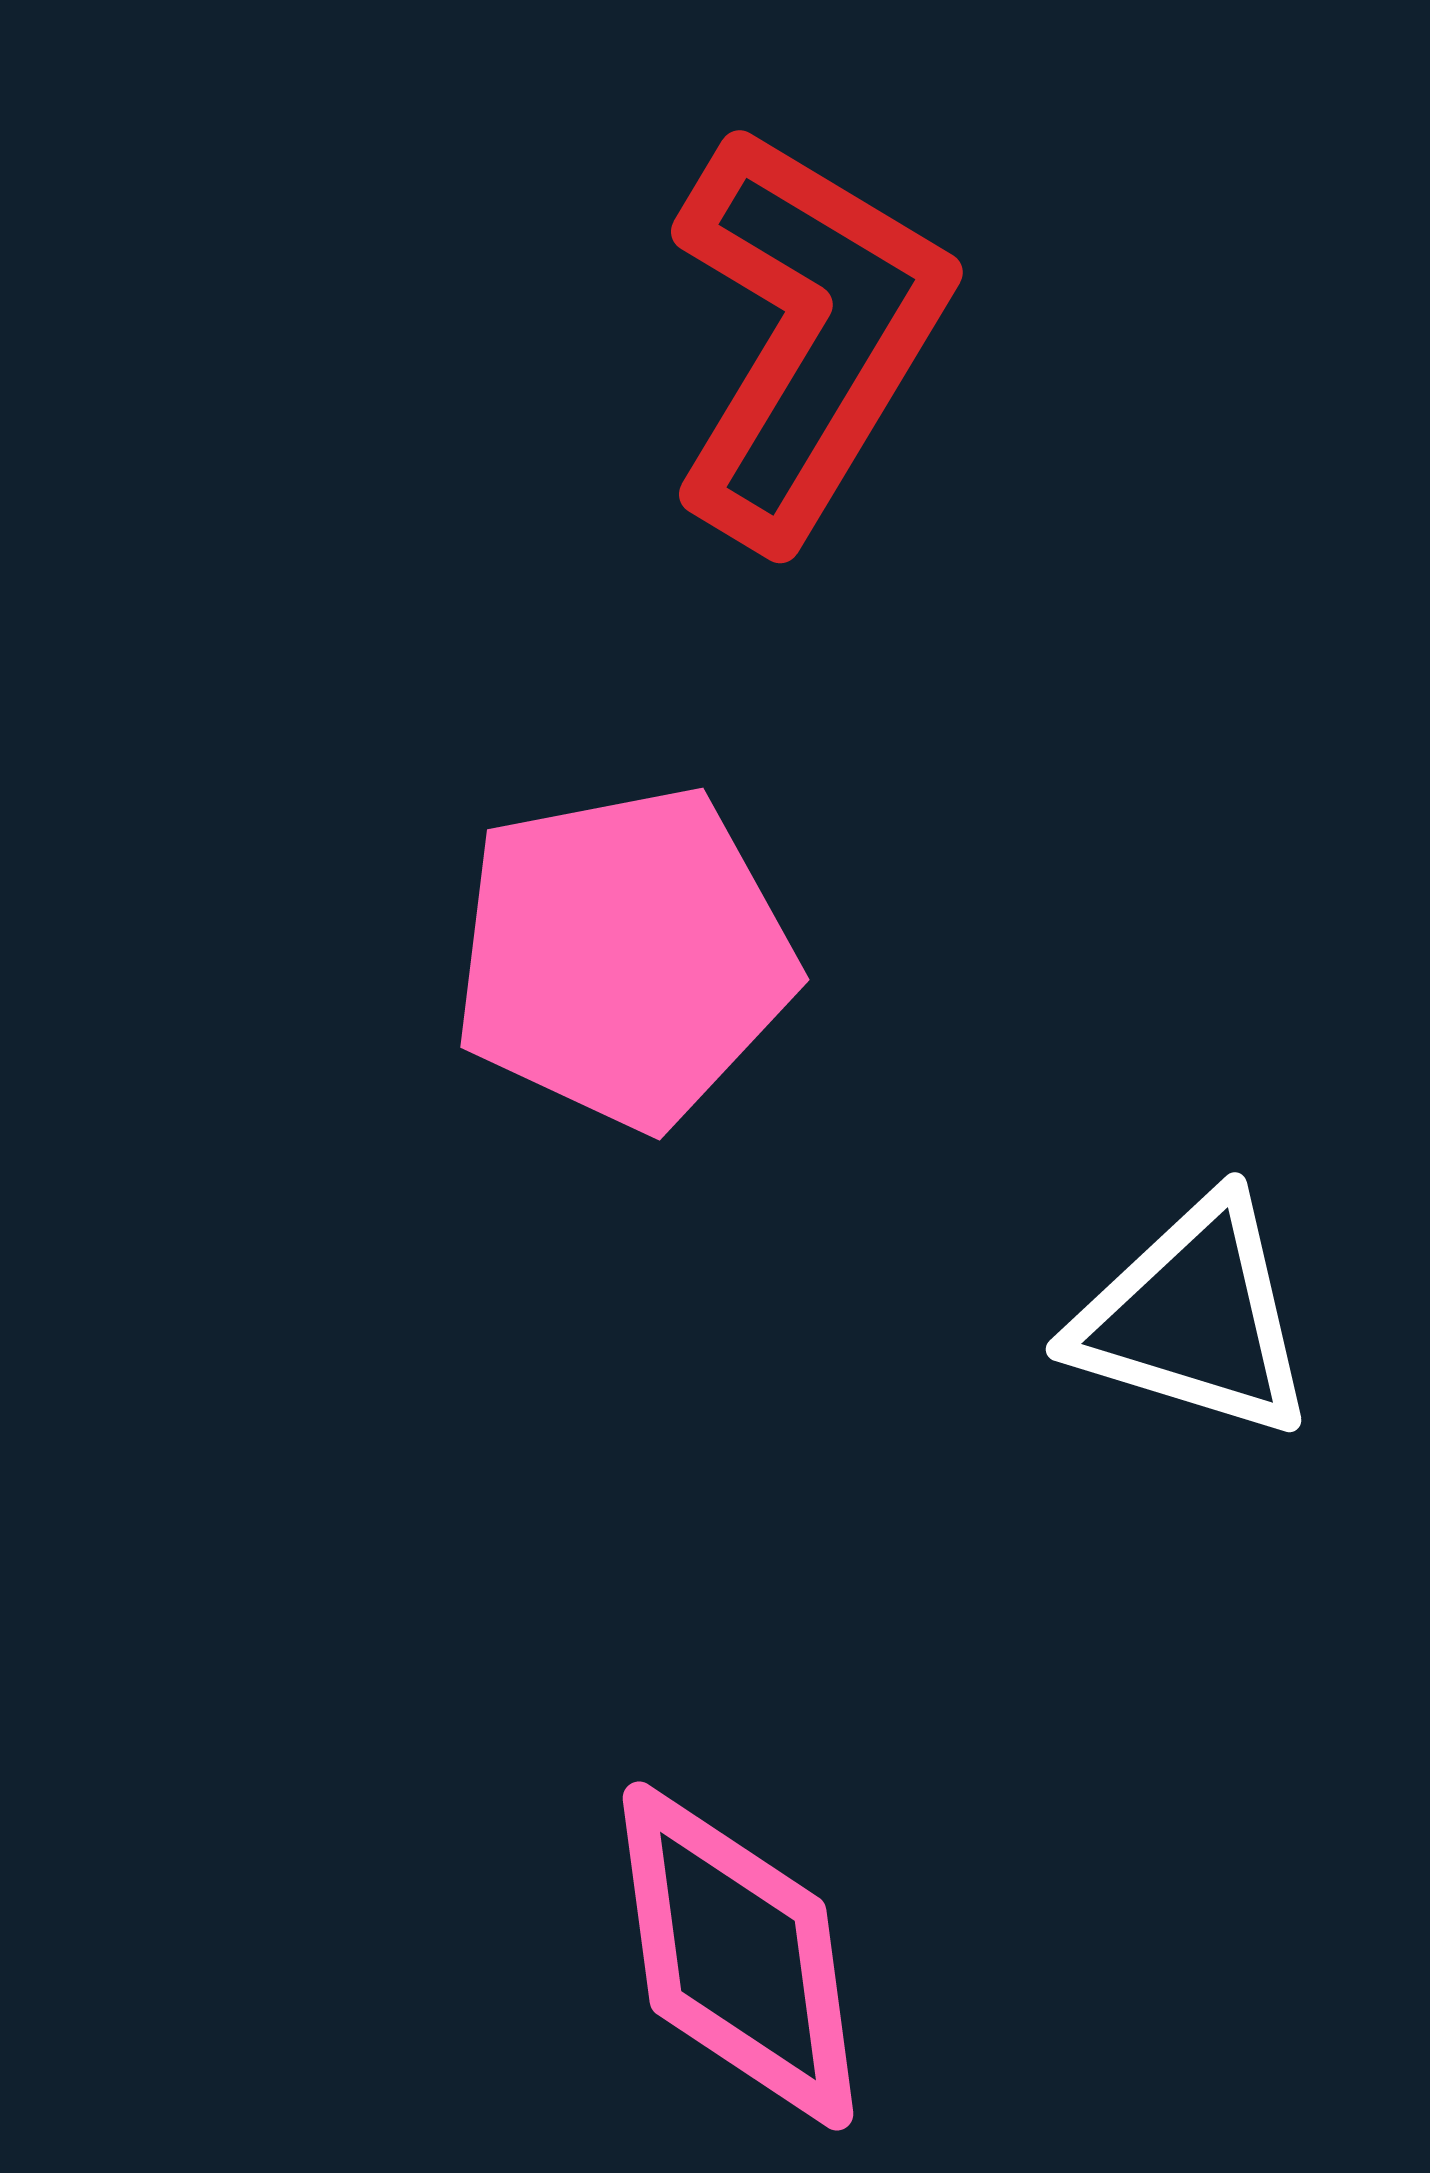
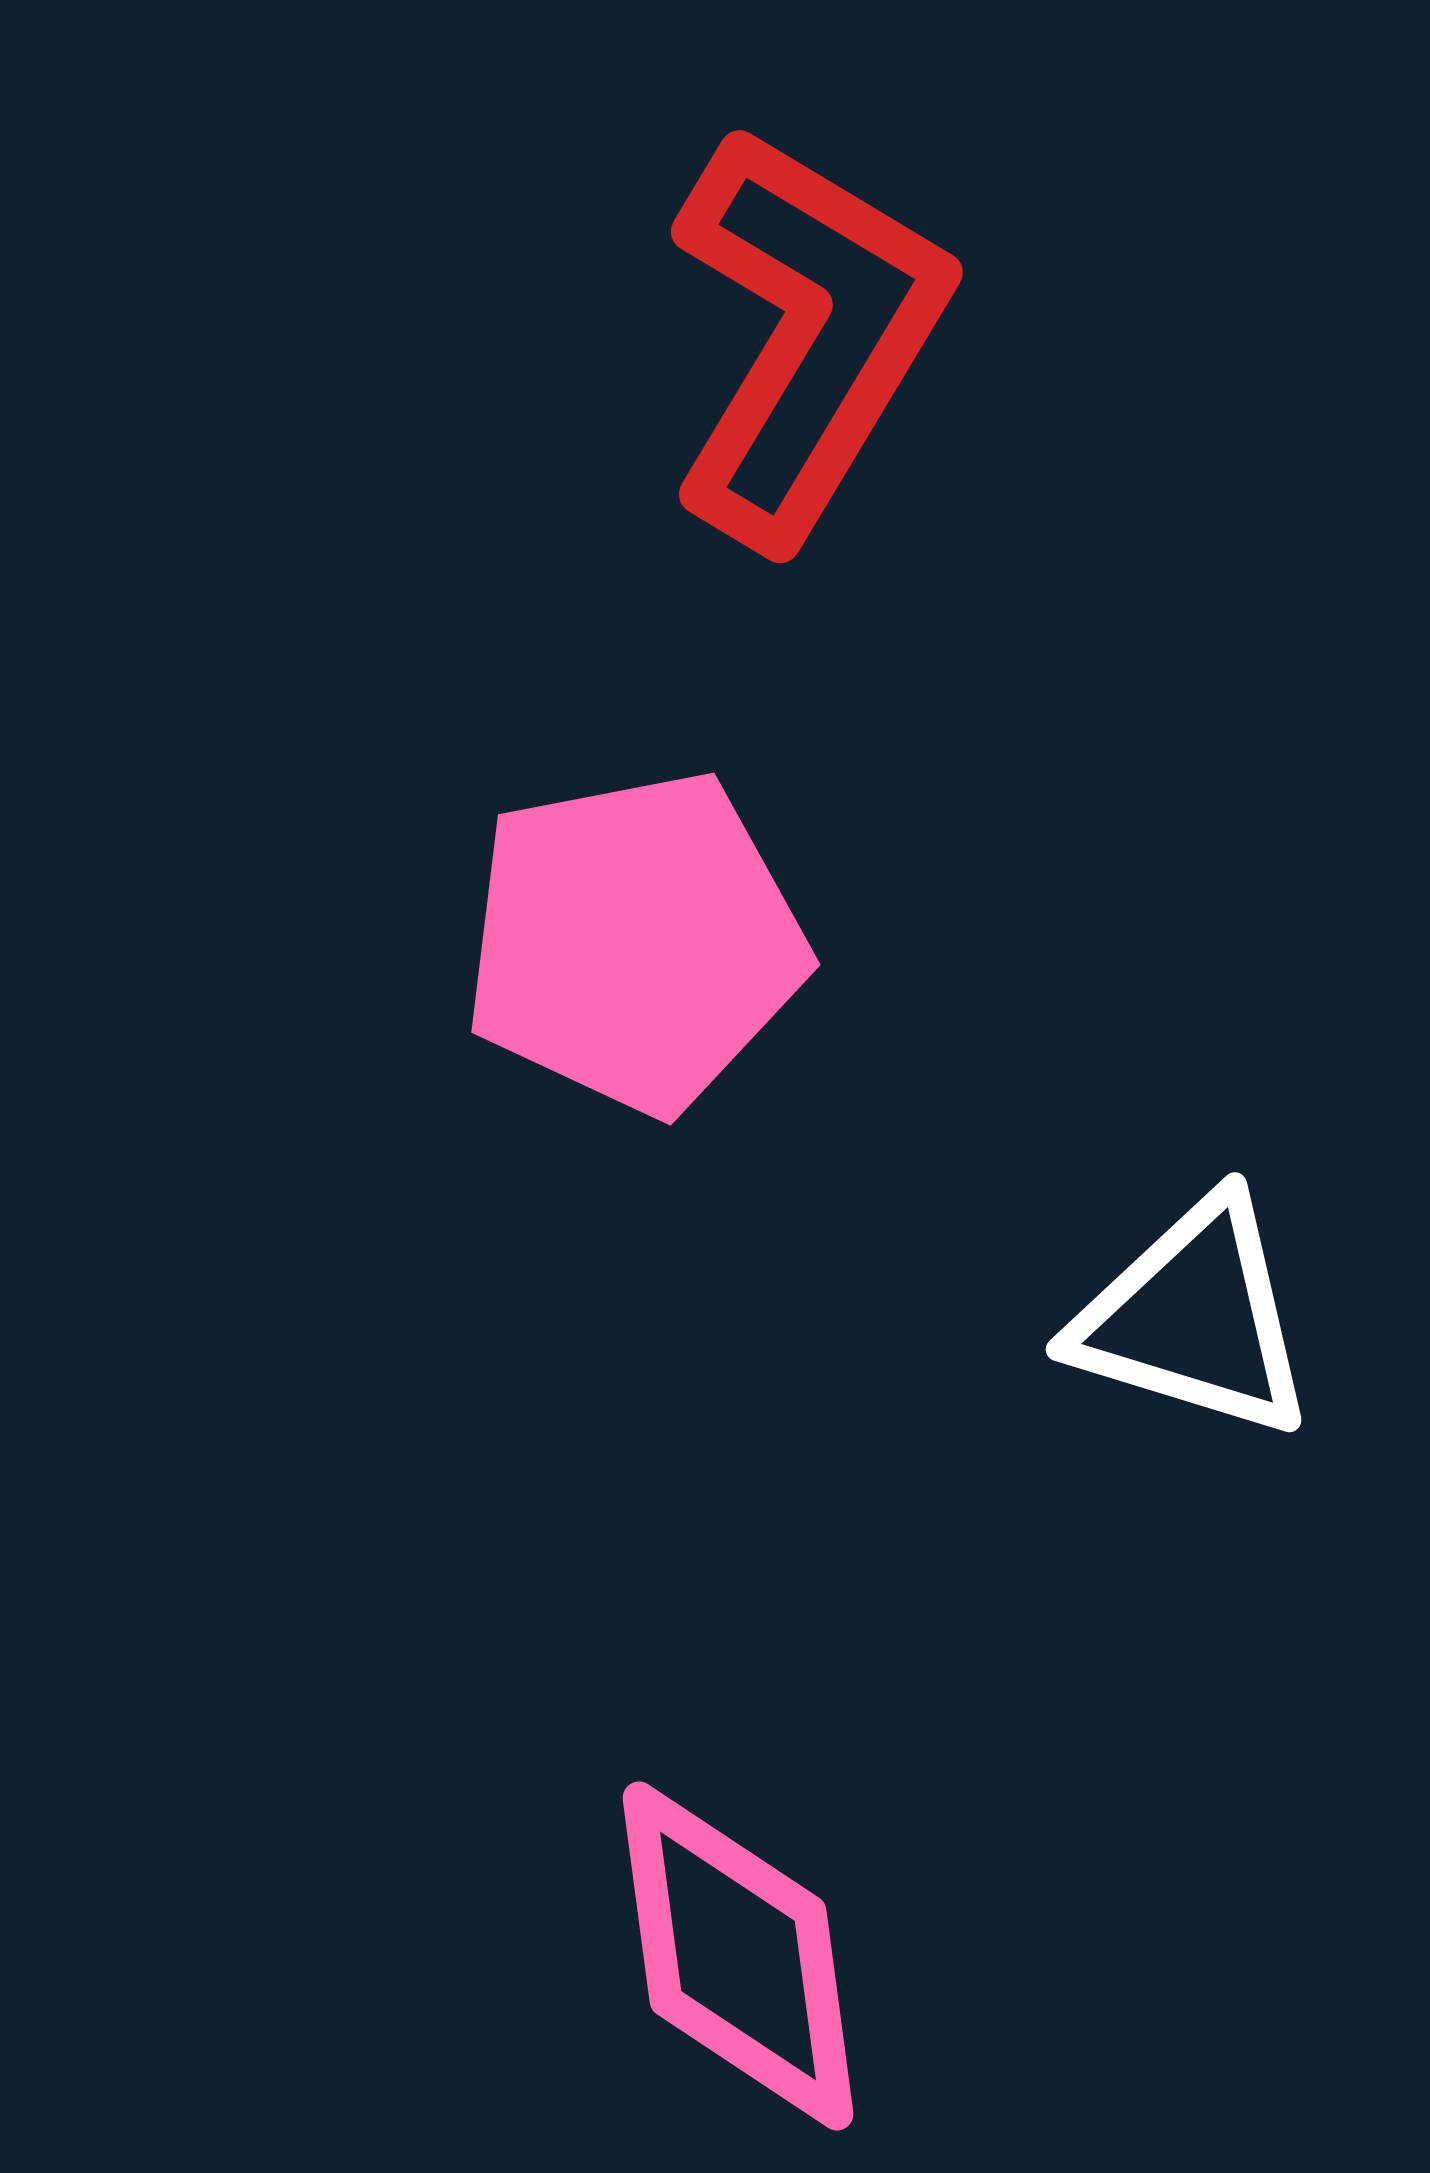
pink pentagon: moved 11 px right, 15 px up
